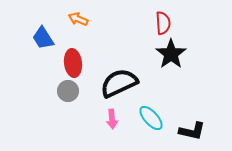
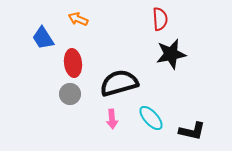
red semicircle: moved 3 px left, 4 px up
black star: rotated 24 degrees clockwise
black semicircle: rotated 9 degrees clockwise
gray circle: moved 2 px right, 3 px down
